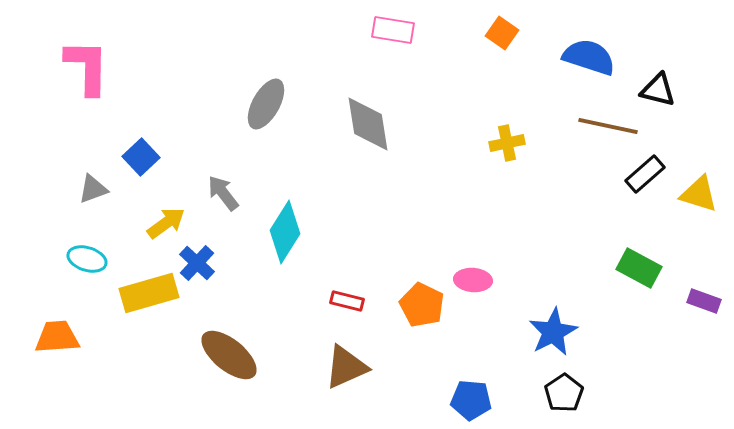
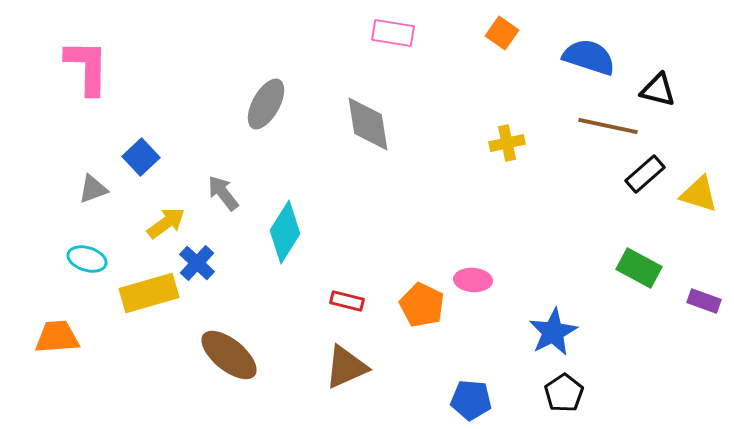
pink rectangle: moved 3 px down
